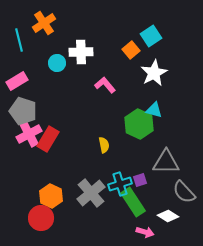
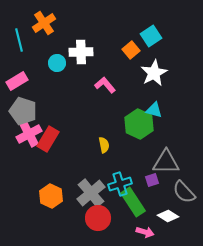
purple square: moved 12 px right
red circle: moved 57 px right
